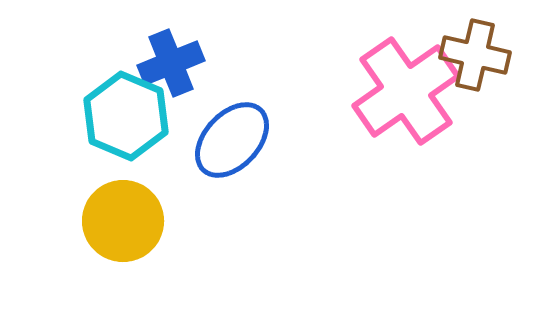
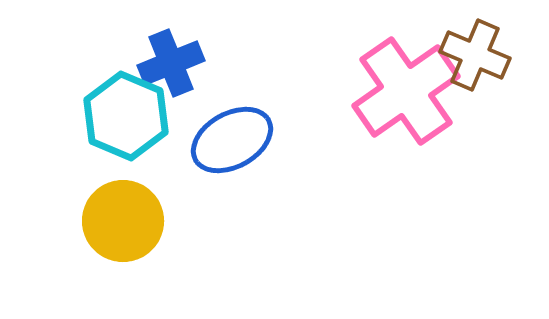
brown cross: rotated 10 degrees clockwise
blue ellipse: rotated 18 degrees clockwise
